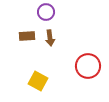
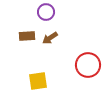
brown arrow: rotated 63 degrees clockwise
red circle: moved 1 px up
yellow square: rotated 36 degrees counterclockwise
